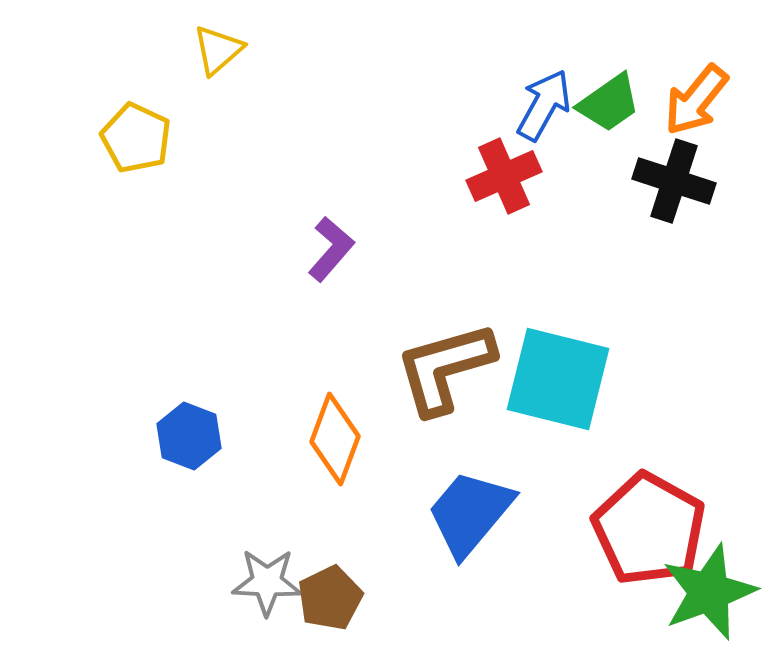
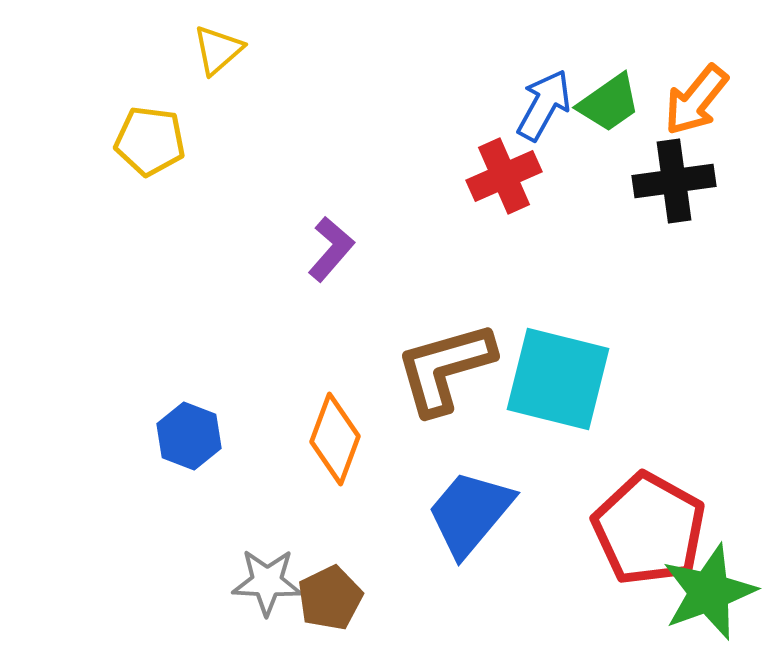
yellow pentagon: moved 14 px right, 3 px down; rotated 18 degrees counterclockwise
black cross: rotated 26 degrees counterclockwise
